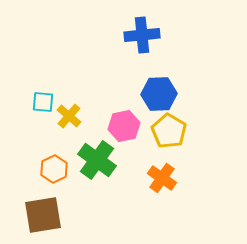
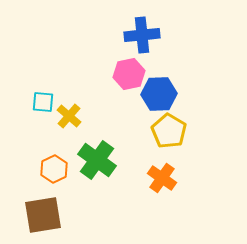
pink hexagon: moved 5 px right, 52 px up
